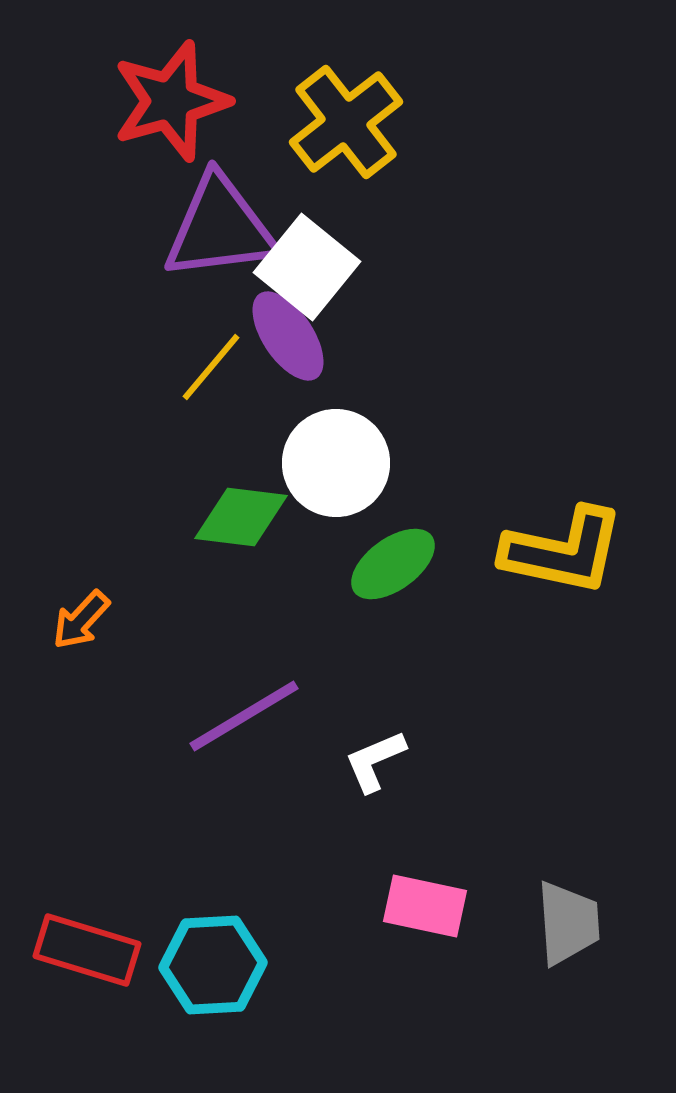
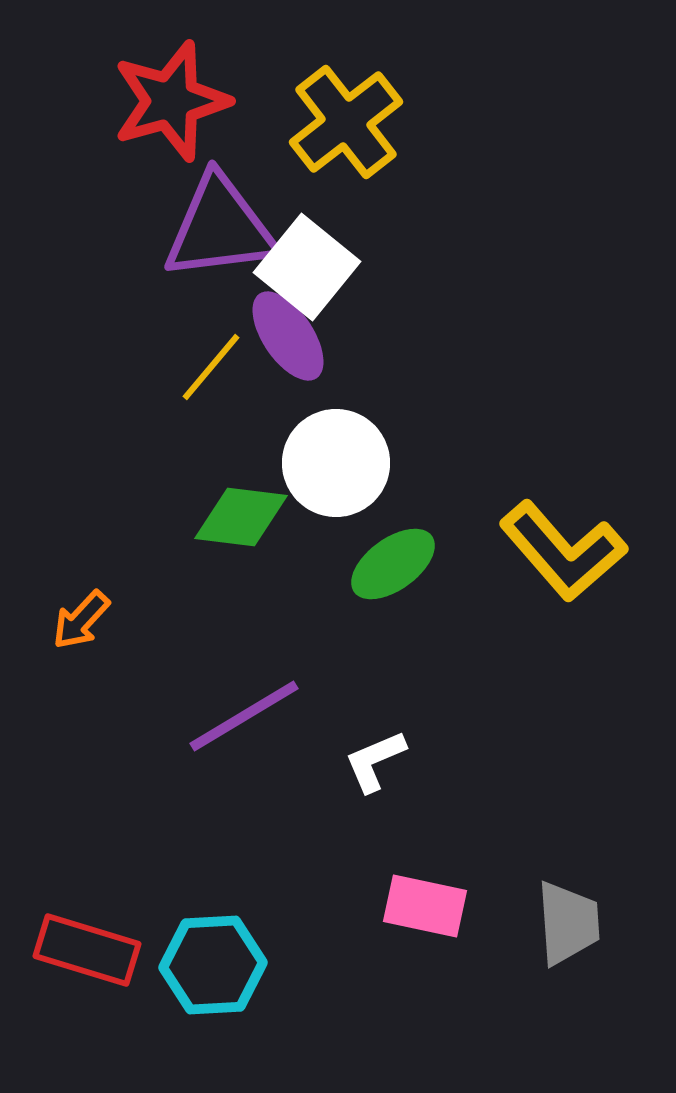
yellow L-shape: rotated 37 degrees clockwise
